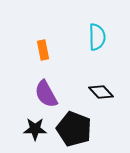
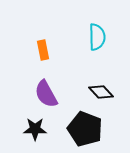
black pentagon: moved 11 px right
